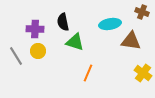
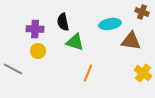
gray line: moved 3 px left, 13 px down; rotated 30 degrees counterclockwise
